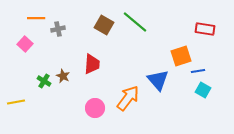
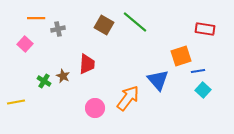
red trapezoid: moved 5 px left
cyan square: rotated 14 degrees clockwise
